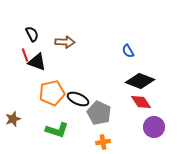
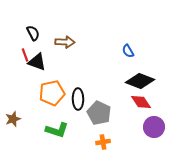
black semicircle: moved 1 px right, 1 px up
black ellipse: rotated 65 degrees clockwise
